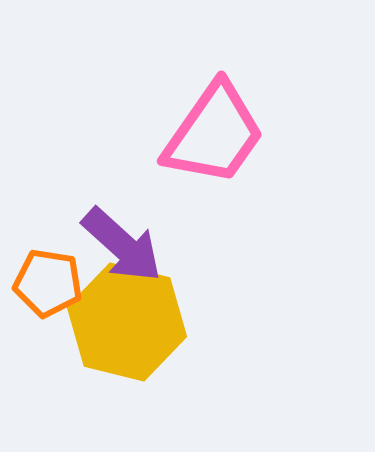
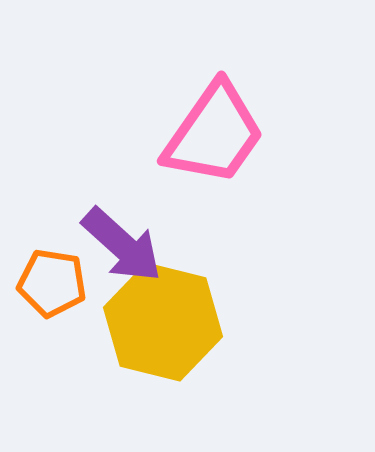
orange pentagon: moved 4 px right
yellow hexagon: moved 36 px right
